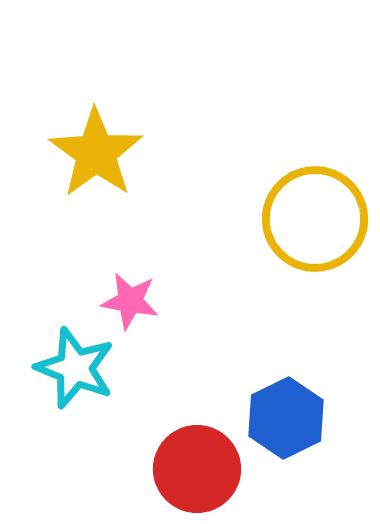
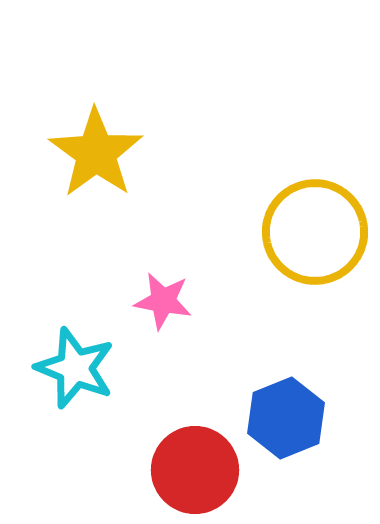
yellow circle: moved 13 px down
pink star: moved 33 px right
blue hexagon: rotated 4 degrees clockwise
red circle: moved 2 px left, 1 px down
